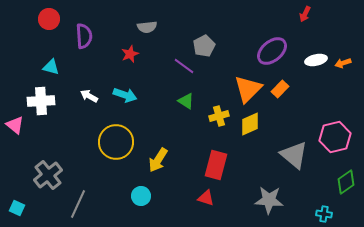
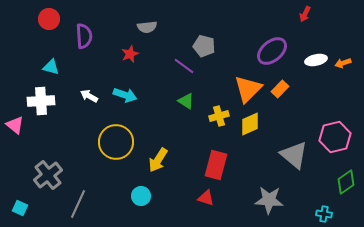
gray pentagon: rotated 30 degrees counterclockwise
cyan square: moved 3 px right
